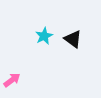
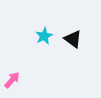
pink arrow: rotated 12 degrees counterclockwise
